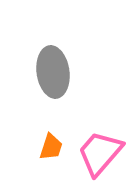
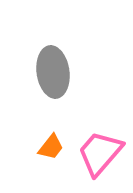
orange trapezoid: rotated 20 degrees clockwise
